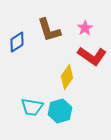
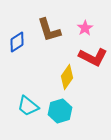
red L-shape: moved 1 px right, 1 px down; rotated 8 degrees counterclockwise
cyan trapezoid: moved 4 px left, 1 px up; rotated 30 degrees clockwise
